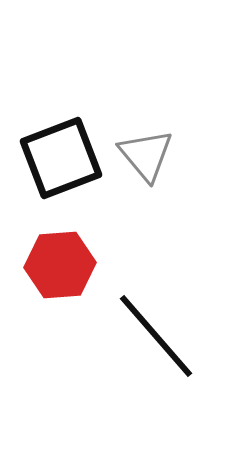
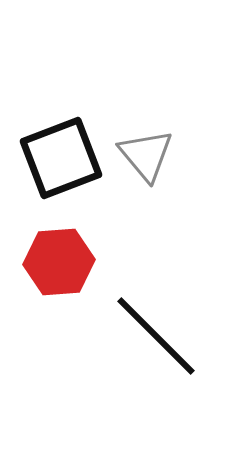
red hexagon: moved 1 px left, 3 px up
black line: rotated 4 degrees counterclockwise
